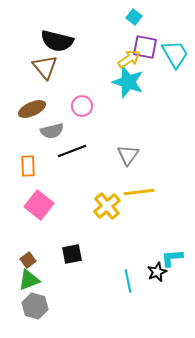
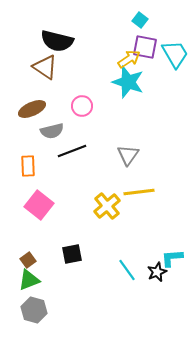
cyan square: moved 6 px right, 3 px down
brown triangle: rotated 16 degrees counterclockwise
cyan line: moved 1 px left, 11 px up; rotated 25 degrees counterclockwise
gray hexagon: moved 1 px left, 4 px down
